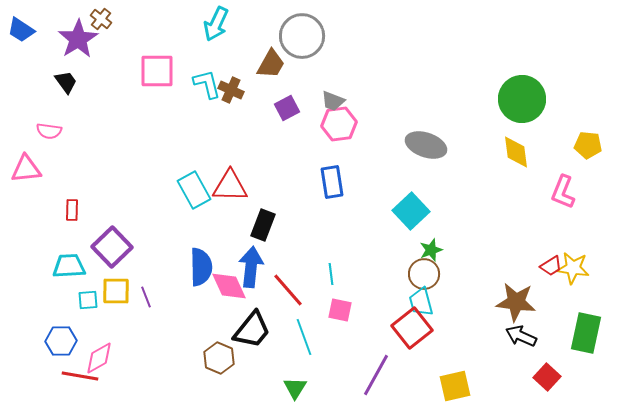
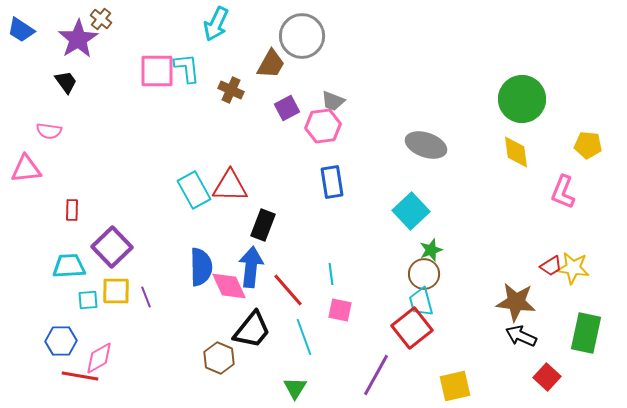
cyan L-shape at (207, 84): moved 20 px left, 16 px up; rotated 8 degrees clockwise
pink hexagon at (339, 124): moved 16 px left, 2 px down
